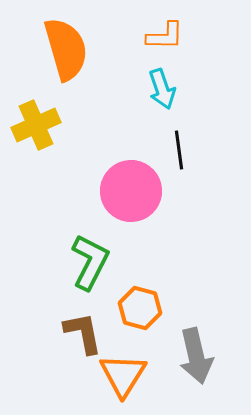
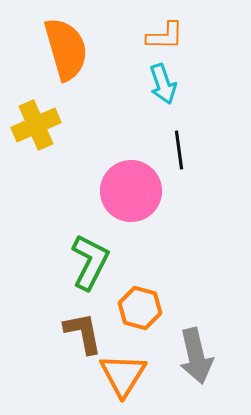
cyan arrow: moved 1 px right, 5 px up
